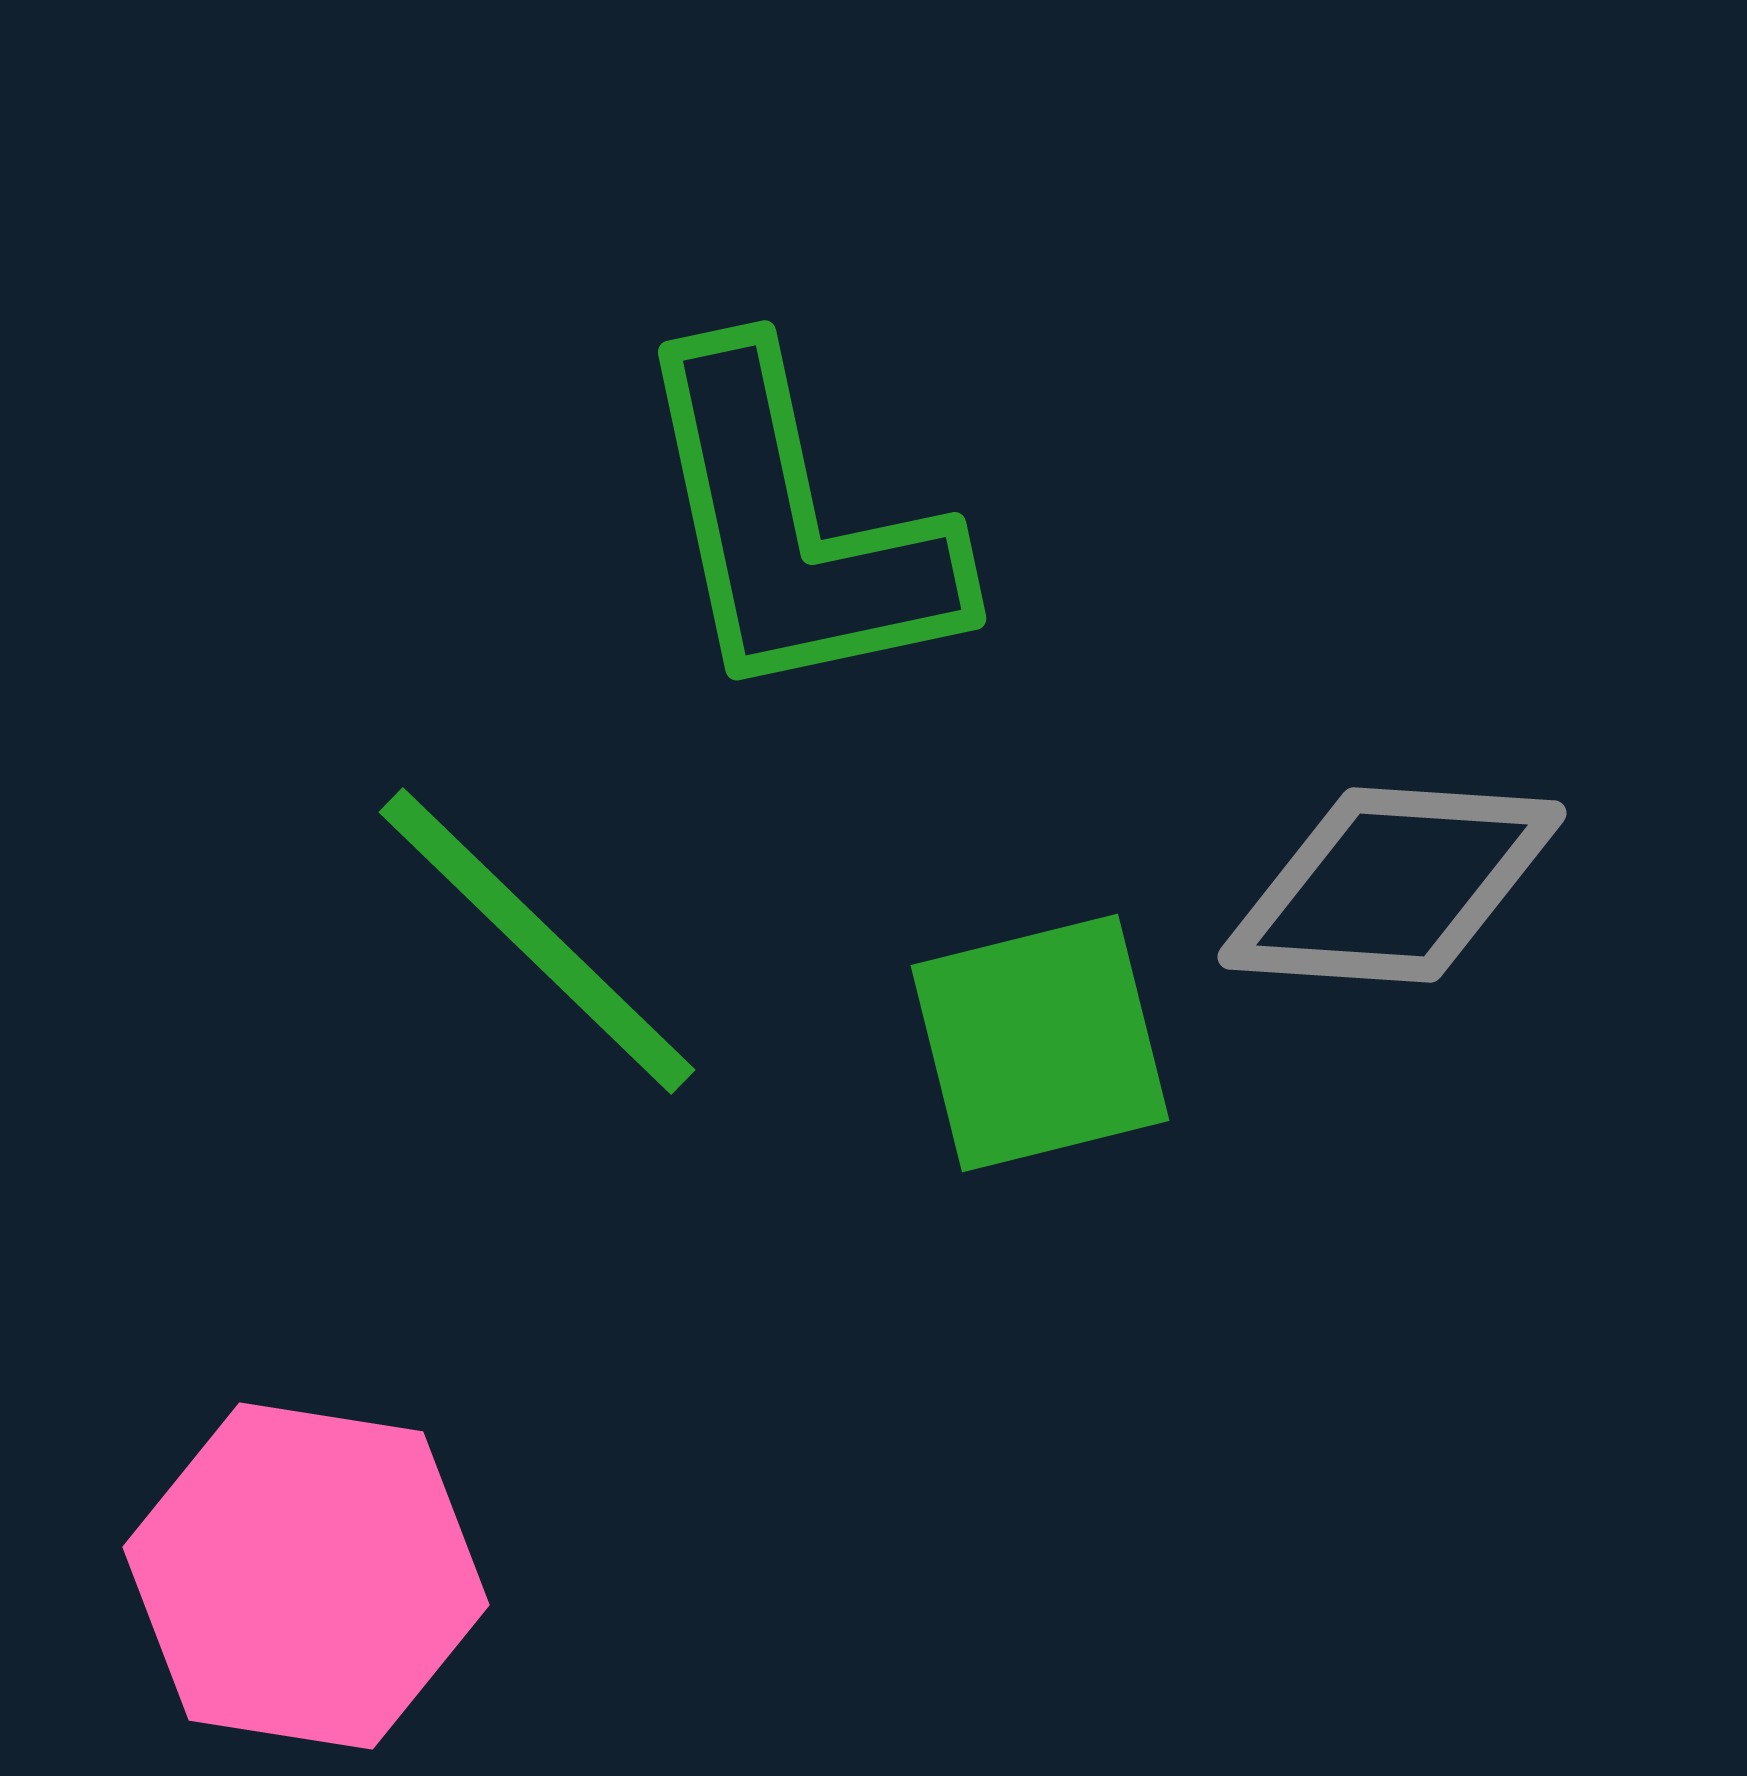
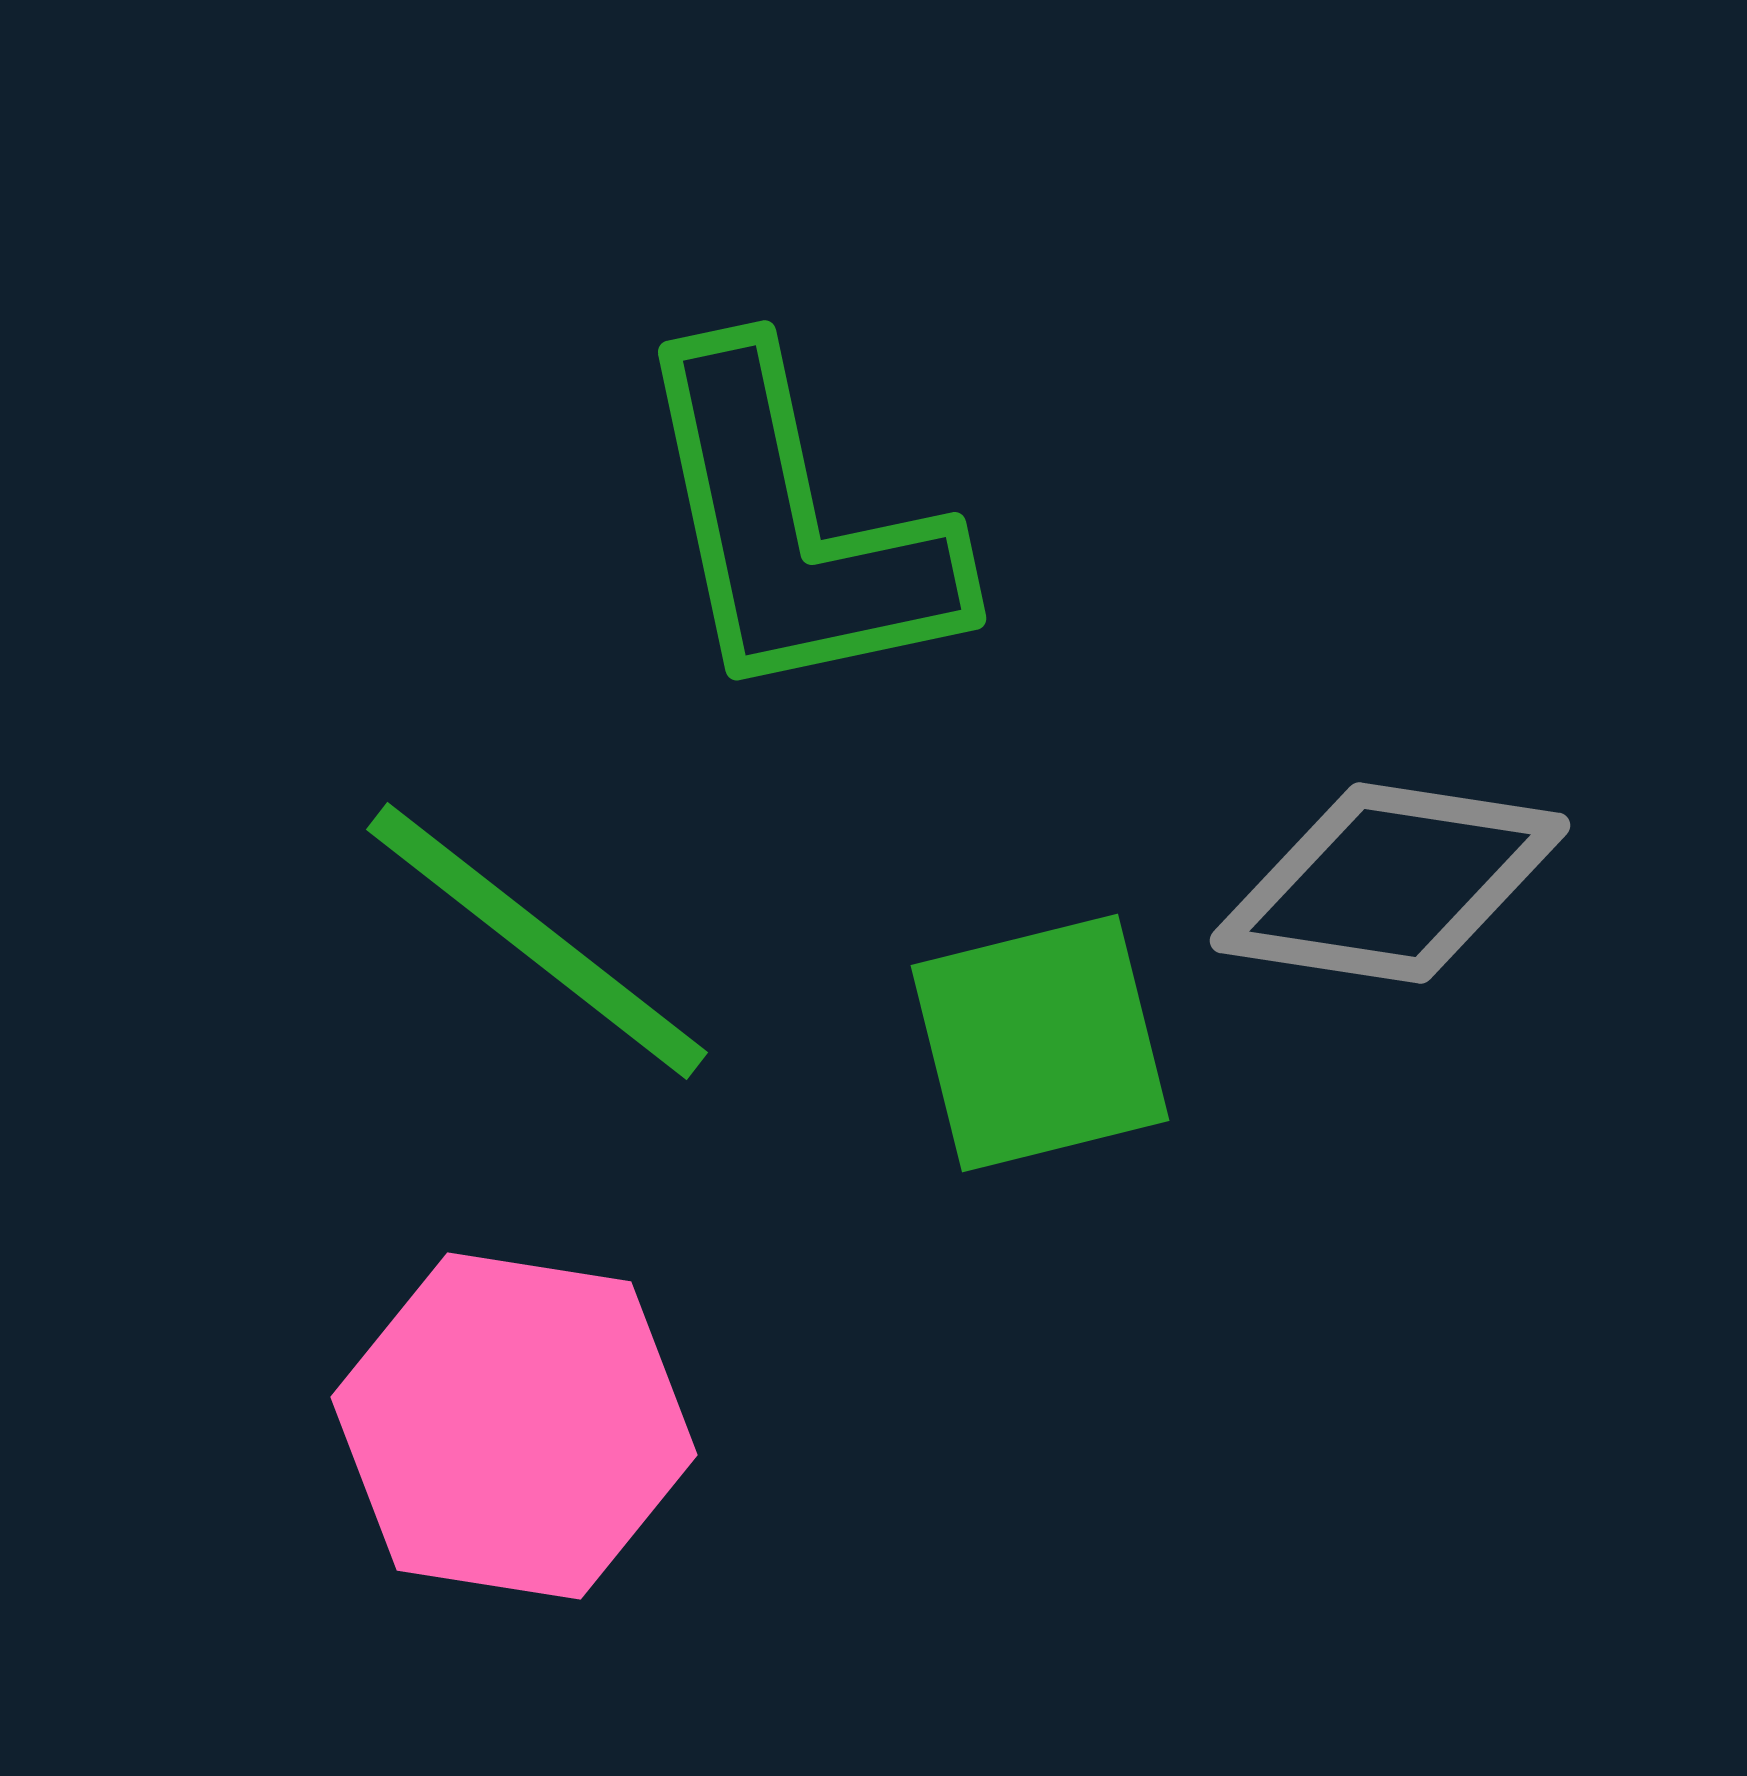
gray diamond: moved 2 px left, 2 px up; rotated 5 degrees clockwise
green line: rotated 6 degrees counterclockwise
pink hexagon: moved 208 px right, 150 px up
